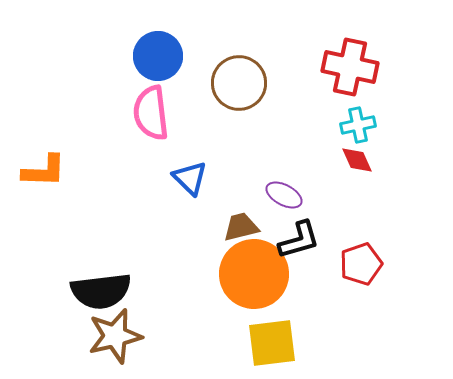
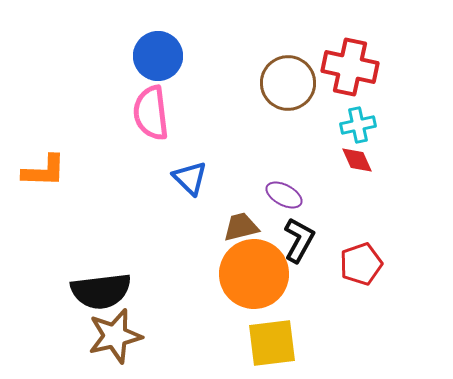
brown circle: moved 49 px right
black L-shape: rotated 45 degrees counterclockwise
